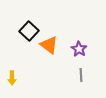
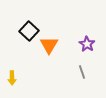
orange triangle: rotated 24 degrees clockwise
purple star: moved 8 px right, 5 px up
gray line: moved 1 px right, 3 px up; rotated 16 degrees counterclockwise
